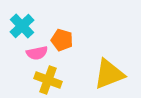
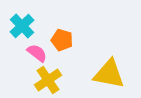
pink semicircle: rotated 130 degrees counterclockwise
yellow triangle: rotated 32 degrees clockwise
yellow cross: rotated 36 degrees clockwise
